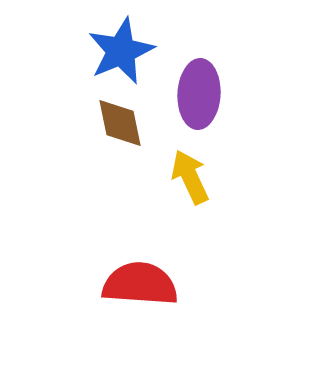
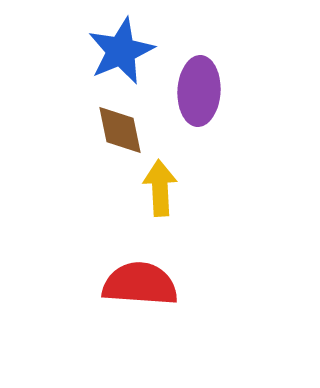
purple ellipse: moved 3 px up
brown diamond: moved 7 px down
yellow arrow: moved 30 px left, 11 px down; rotated 22 degrees clockwise
